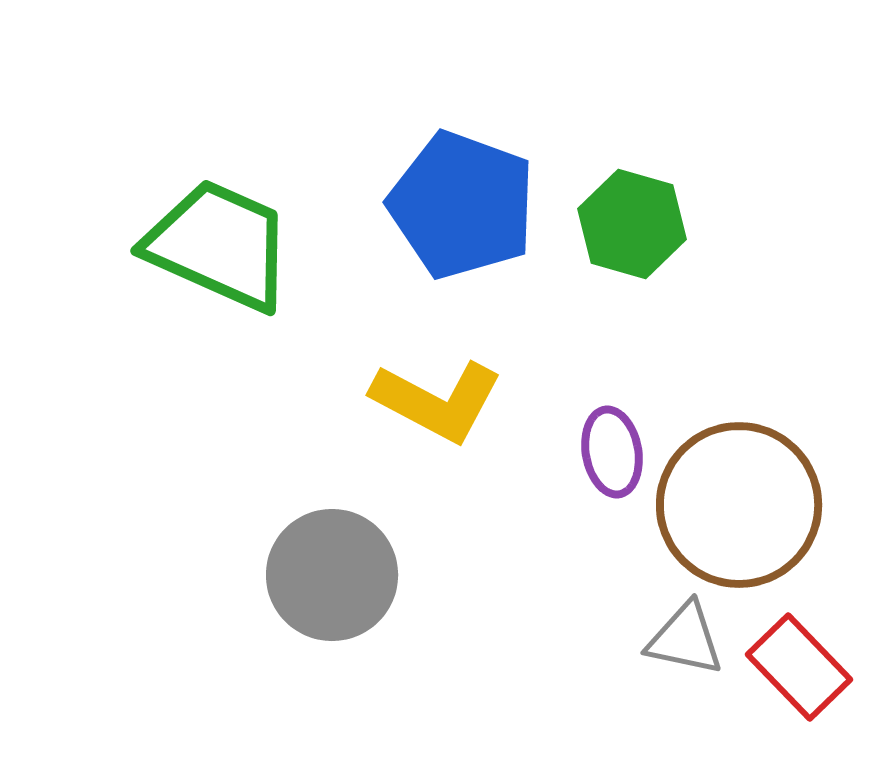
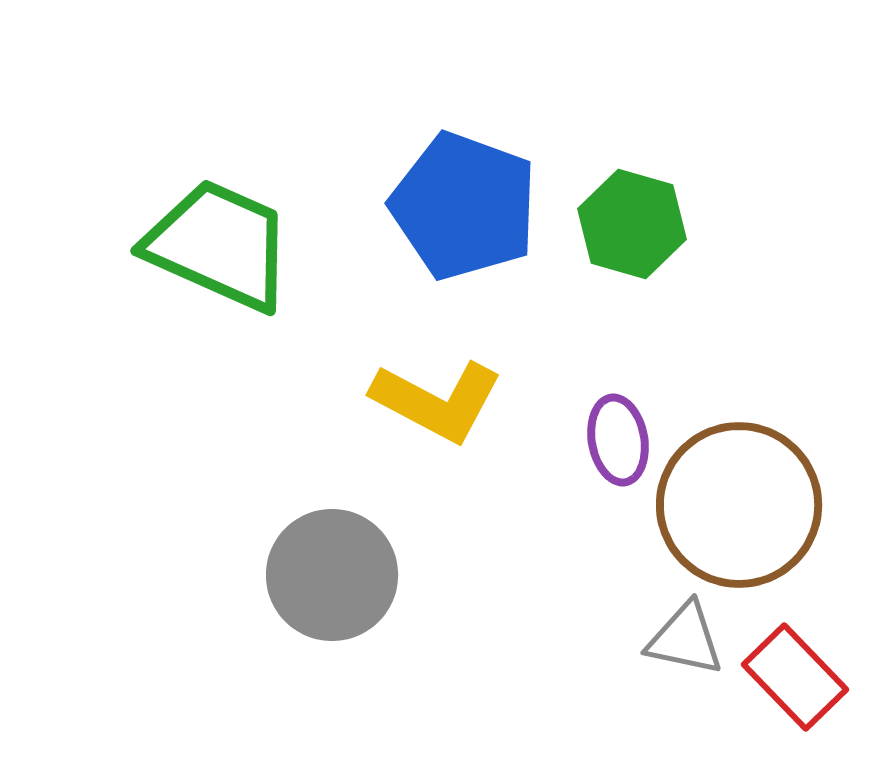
blue pentagon: moved 2 px right, 1 px down
purple ellipse: moved 6 px right, 12 px up
red rectangle: moved 4 px left, 10 px down
